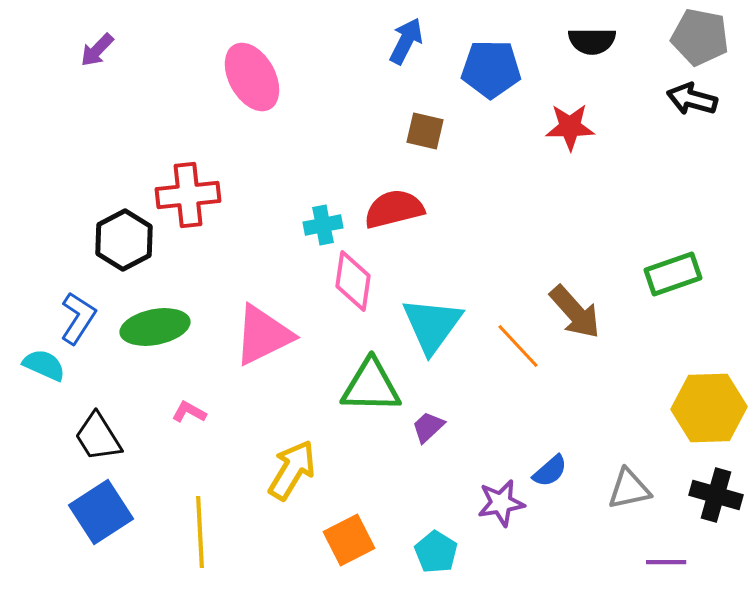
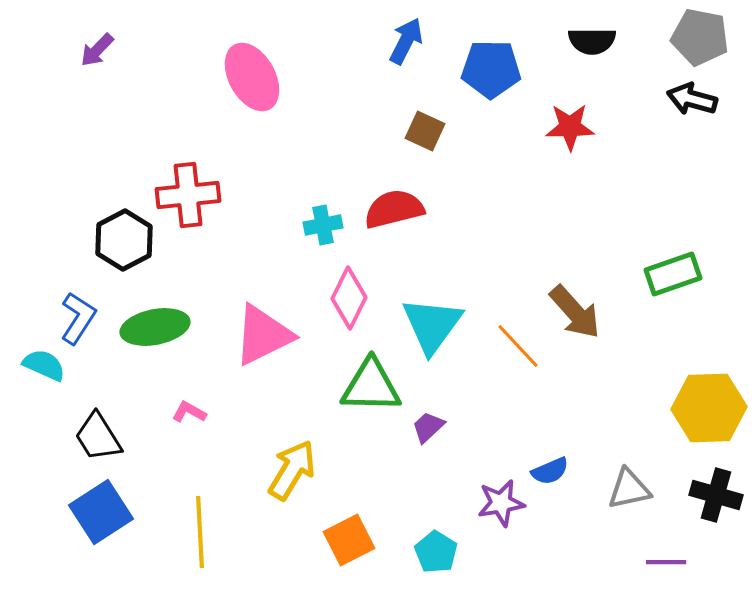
brown square: rotated 12 degrees clockwise
pink diamond: moved 4 px left, 17 px down; rotated 18 degrees clockwise
blue semicircle: rotated 18 degrees clockwise
